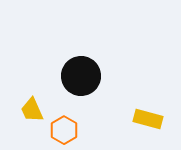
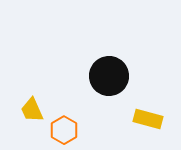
black circle: moved 28 px right
